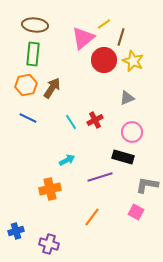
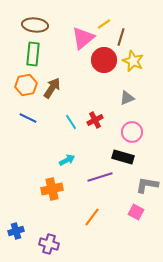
orange cross: moved 2 px right
